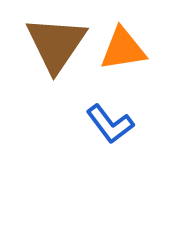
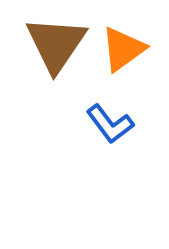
orange triangle: rotated 27 degrees counterclockwise
